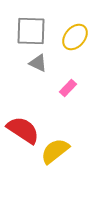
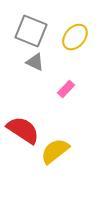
gray square: rotated 20 degrees clockwise
gray triangle: moved 3 px left, 1 px up
pink rectangle: moved 2 px left, 1 px down
